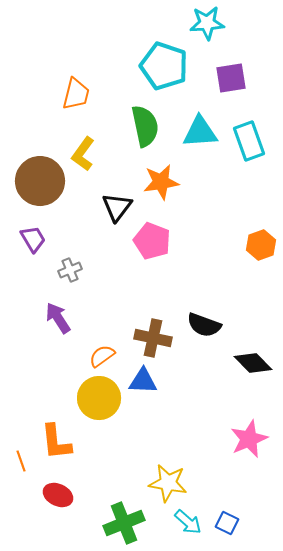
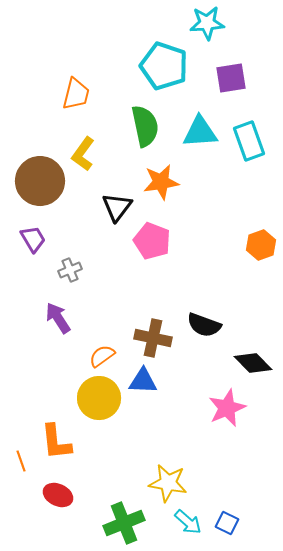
pink star: moved 22 px left, 31 px up
